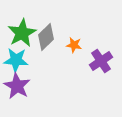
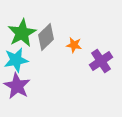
cyan star: rotated 15 degrees counterclockwise
